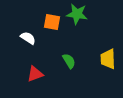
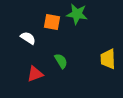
green semicircle: moved 8 px left
